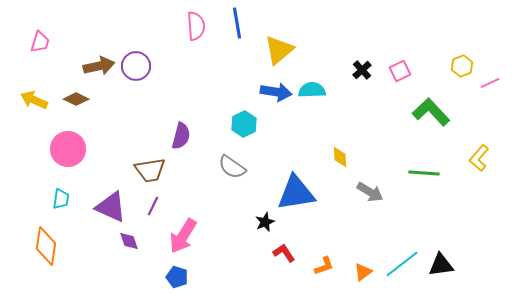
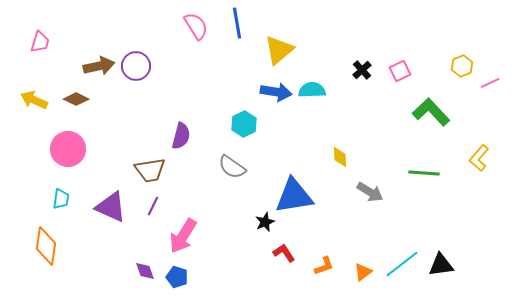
pink semicircle: rotated 28 degrees counterclockwise
blue triangle: moved 2 px left, 3 px down
purple diamond: moved 16 px right, 30 px down
